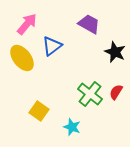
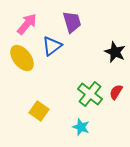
purple trapezoid: moved 17 px left, 2 px up; rotated 45 degrees clockwise
cyan star: moved 9 px right
